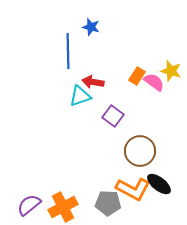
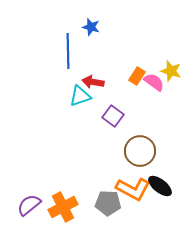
black ellipse: moved 1 px right, 2 px down
